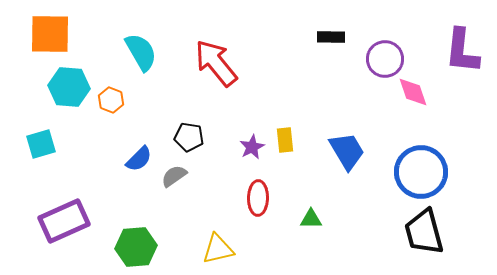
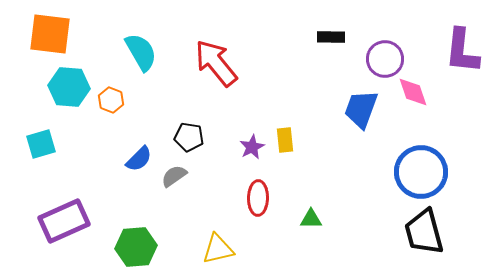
orange square: rotated 6 degrees clockwise
blue trapezoid: moved 14 px right, 42 px up; rotated 129 degrees counterclockwise
